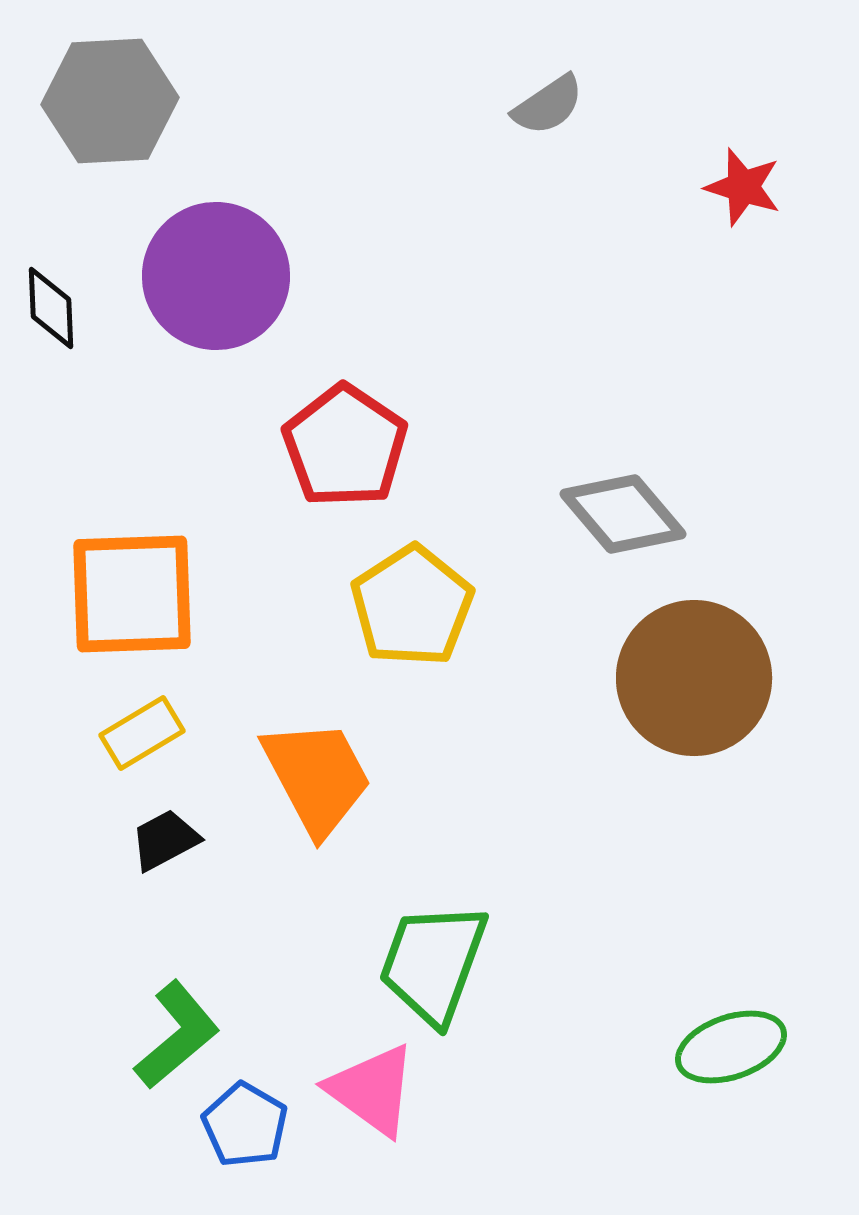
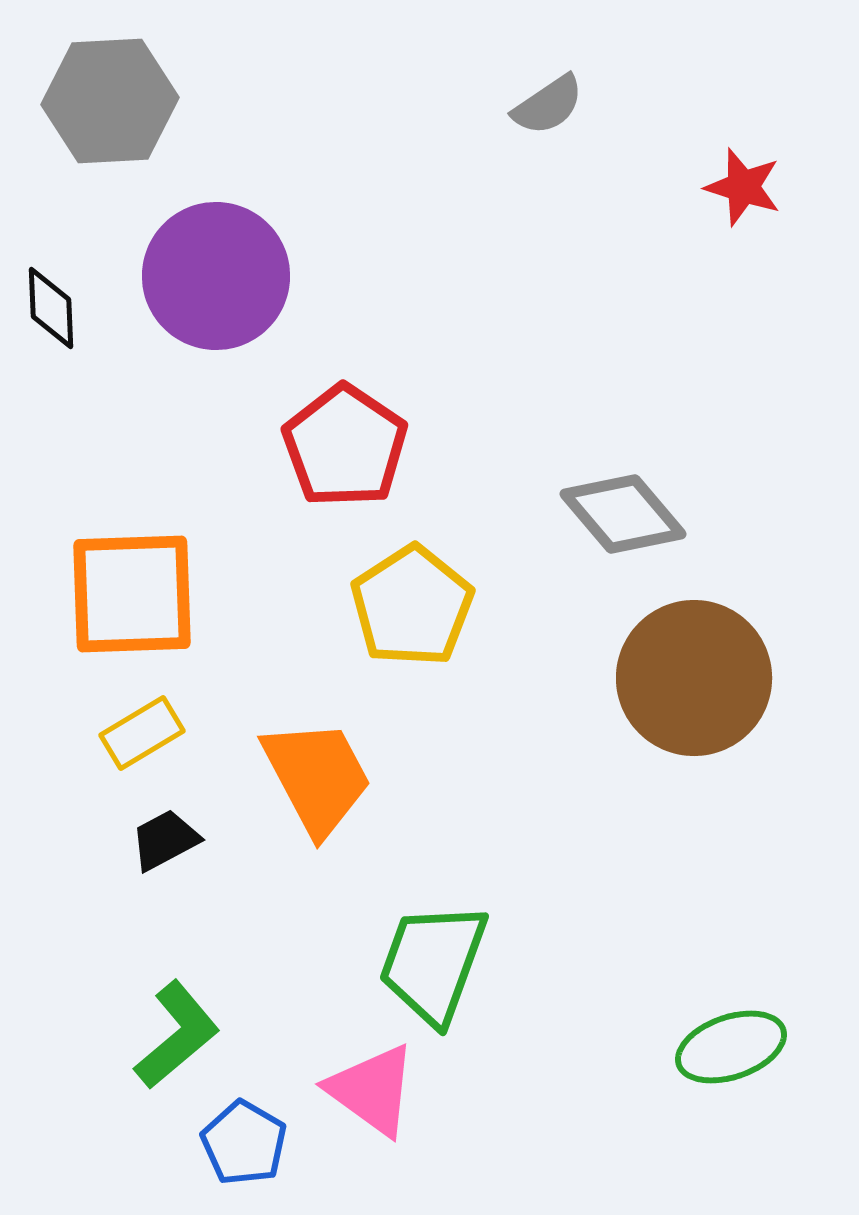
blue pentagon: moved 1 px left, 18 px down
